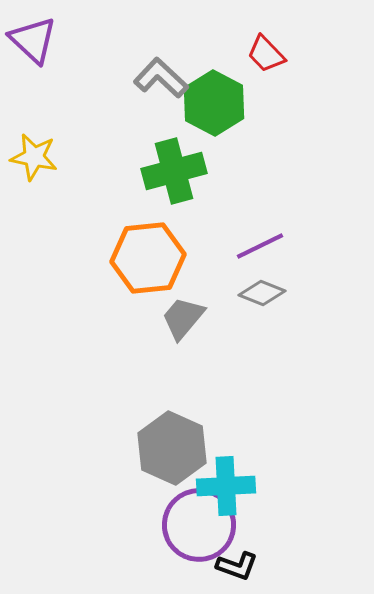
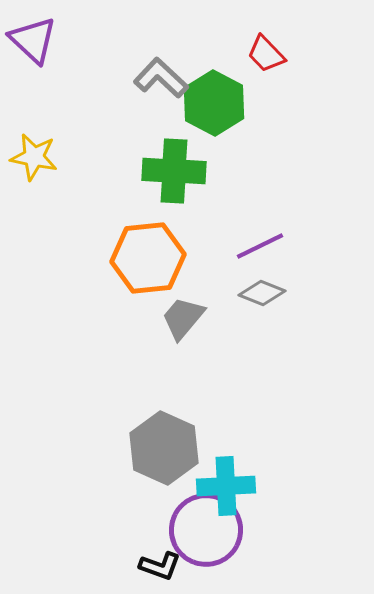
green cross: rotated 18 degrees clockwise
gray hexagon: moved 8 px left
purple circle: moved 7 px right, 5 px down
black L-shape: moved 77 px left
